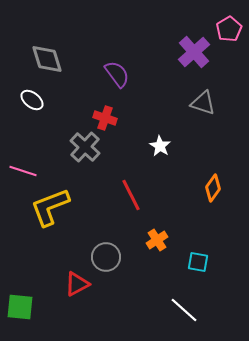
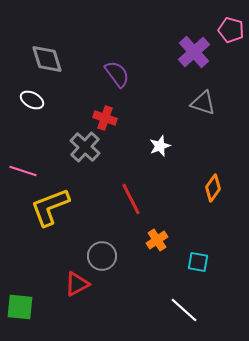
pink pentagon: moved 2 px right, 1 px down; rotated 25 degrees counterclockwise
white ellipse: rotated 10 degrees counterclockwise
white star: rotated 20 degrees clockwise
red line: moved 4 px down
gray circle: moved 4 px left, 1 px up
